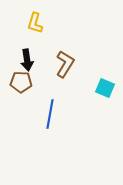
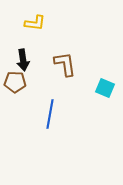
yellow L-shape: rotated 100 degrees counterclockwise
black arrow: moved 4 px left
brown L-shape: rotated 40 degrees counterclockwise
brown pentagon: moved 6 px left
